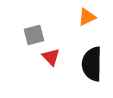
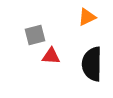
gray square: moved 1 px right
red triangle: moved 1 px up; rotated 42 degrees counterclockwise
